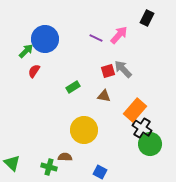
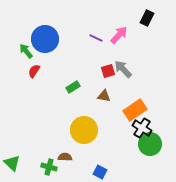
green arrow: rotated 84 degrees counterclockwise
orange rectangle: rotated 15 degrees clockwise
